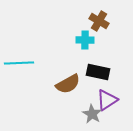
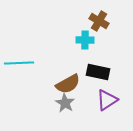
gray star: moved 27 px left, 11 px up
